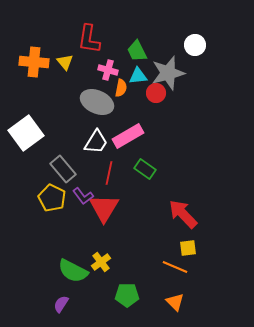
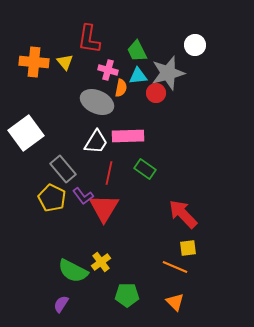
pink rectangle: rotated 28 degrees clockwise
